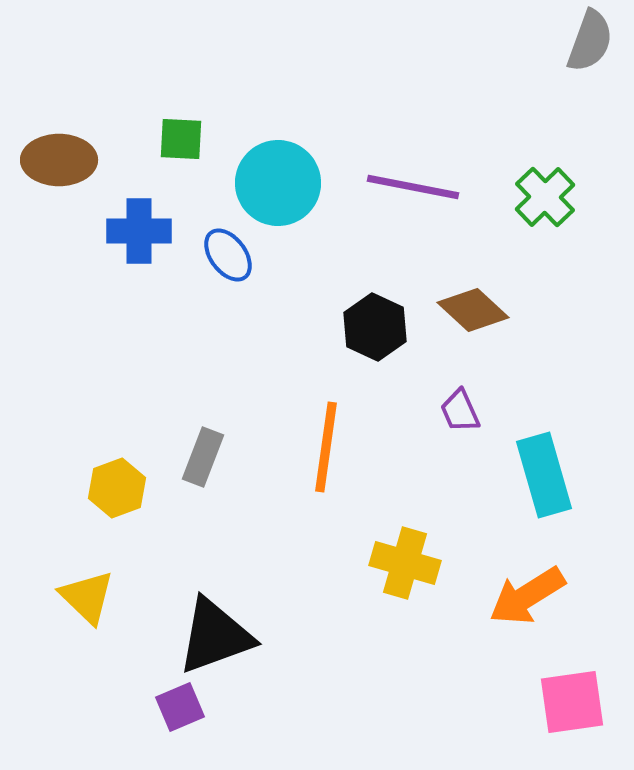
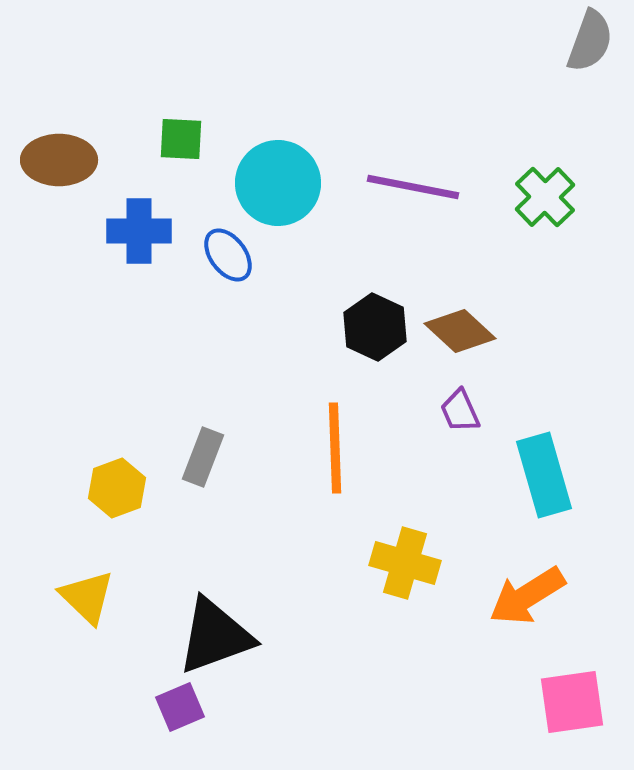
brown diamond: moved 13 px left, 21 px down
orange line: moved 9 px right, 1 px down; rotated 10 degrees counterclockwise
